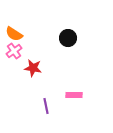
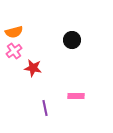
orange semicircle: moved 2 px up; rotated 48 degrees counterclockwise
black circle: moved 4 px right, 2 px down
pink rectangle: moved 2 px right, 1 px down
purple line: moved 1 px left, 2 px down
